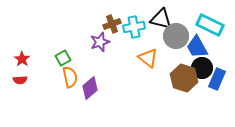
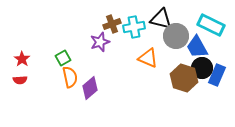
cyan rectangle: moved 1 px right
orange triangle: rotated 15 degrees counterclockwise
blue rectangle: moved 4 px up
